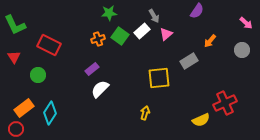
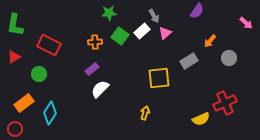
green L-shape: rotated 35 degrees clockwise
pink triangle: moved 1 px left, 1 px up
orange cross: moved 3 px left, 3 px down; rotated 16 degrees clockwise
gray circle: moved 13 px left, 8 px down
red triangle: rotated 32 degrees clockwise
green circle: moved 1 px right, 1 px up
orange rectangle: moved 5 px up
yellow semicircle: moved 1 px up
red circle: moved 1 px left
